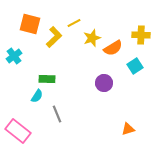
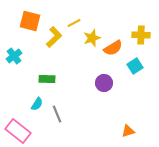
orange square: moved 3 px up
cyan semicircle: moved 8 px down
orange triangle: moved 2 px down
